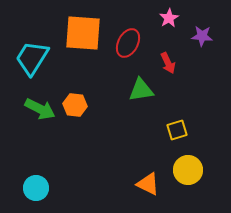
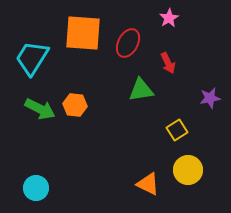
purple star: moved 8 px right, 62 px down; rotated 15 degrees counterclockwise
yellow square: rotated 15 degrees counterclockwise
